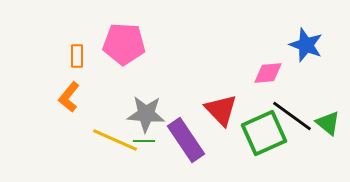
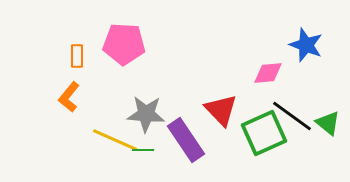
green line: moved 1 px left, 9 px down
